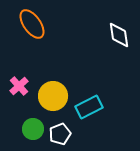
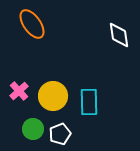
pink cross: moved 5 px down
cyan rectangle: moved 5 px up; rotated 64 degrees counterclockwise
